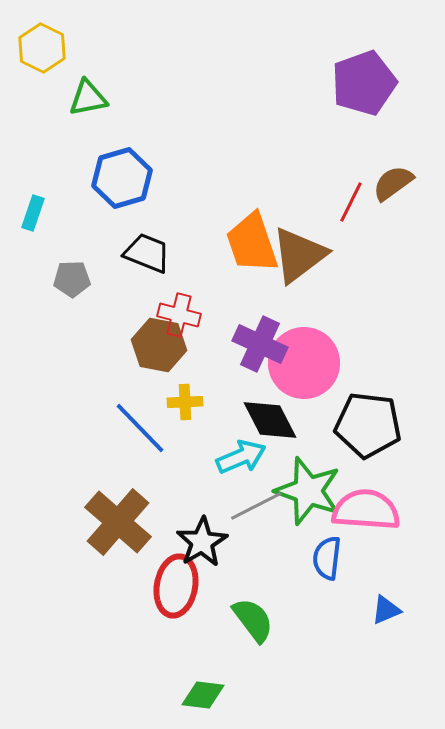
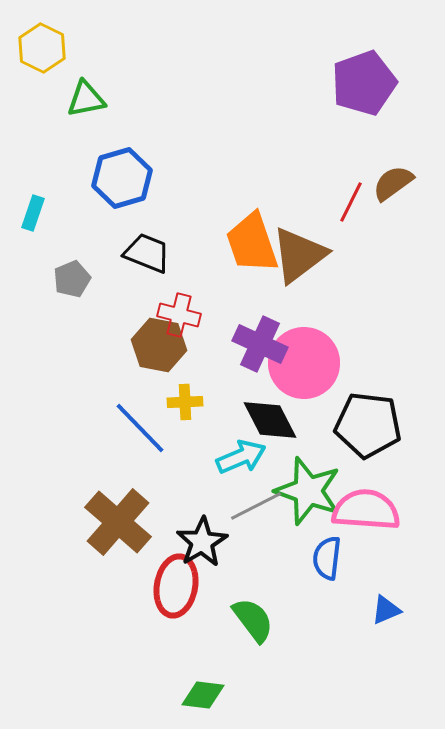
green triangle: moved 2 px left, 1 px down
gray pentagon: rotated 21 degrees counterclockwise
